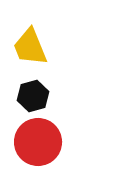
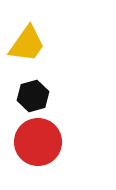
yellow trapezoid: moved 3 px left, 3 px up; rotated 123 degrees counterclockwise
